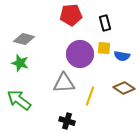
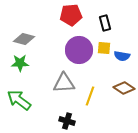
purple circle: moved 1 px left, 4 px up
green star: rotated 18 degrees counterclockwise
